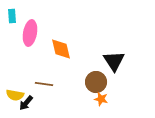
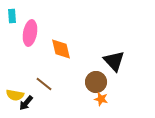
black triangle: rotated 10 degrees counterclockwise
brown line: rotated 30 degrees clockwise
